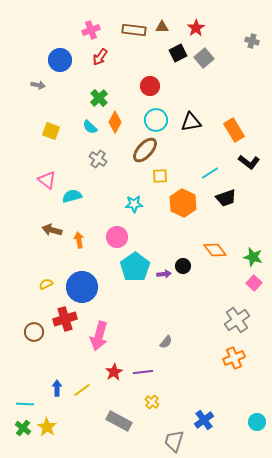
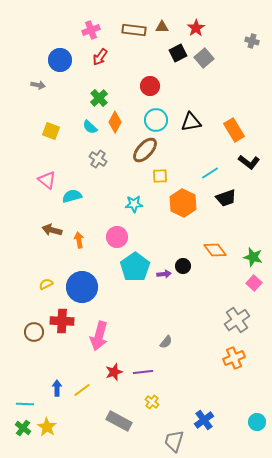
red cross at (65, 319): moved 3 px left, 2 px down; rotated 20 degrees clockwise
red star at (114, 372): rotated 12 degrees clockwise
